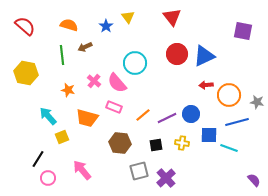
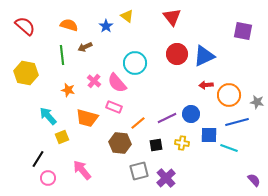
yellow triangle: moved 1 px left, 1 px up; rotated 16 degrees counterclockwise
orange line: moved 5 px left, 8 px down
